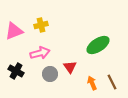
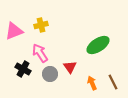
pink arrow: rotated 108 degrees counterclockwise
black cross: moved 7 px right, 2 px up
brown line: moved 1 px right
